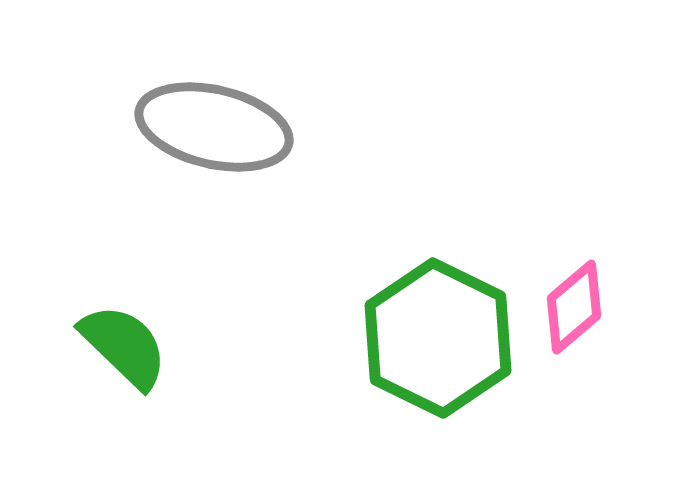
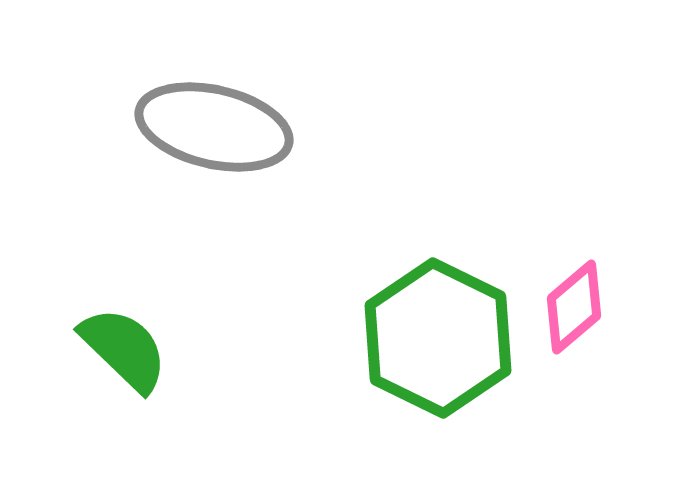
green semicircle: moved 3 px down
